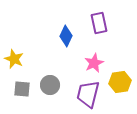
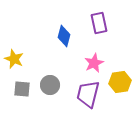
blue diamond: moved 2 px left; rotated 10 degrees counterclockwise
